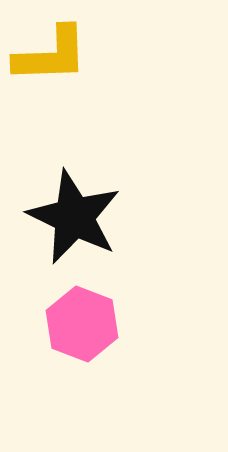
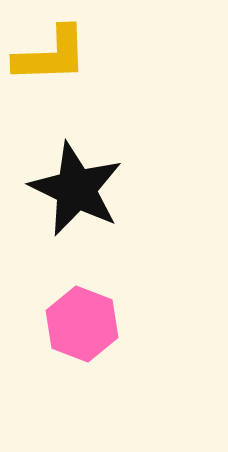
black star: moved 2 px right, 28 px up
